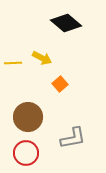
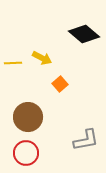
black diamond: moved 18 px right, 11 px down
gray L-shape: moved 13 px right, 2 px down
